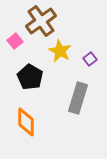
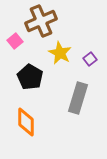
brown cross: rotated 12 degrees clockwise
yellow star: moved 2 px down
